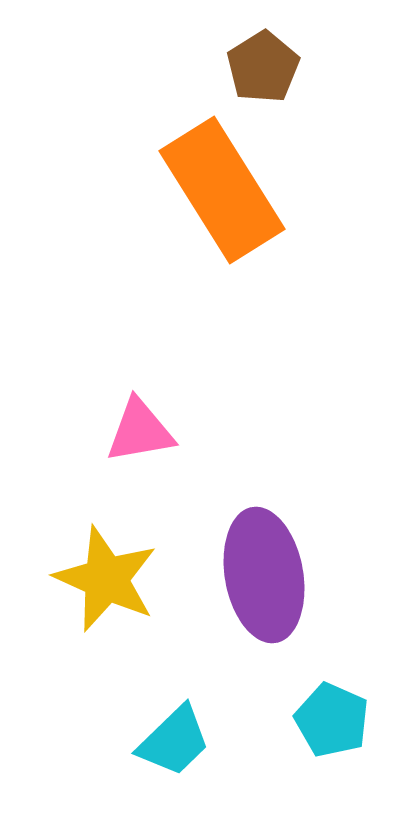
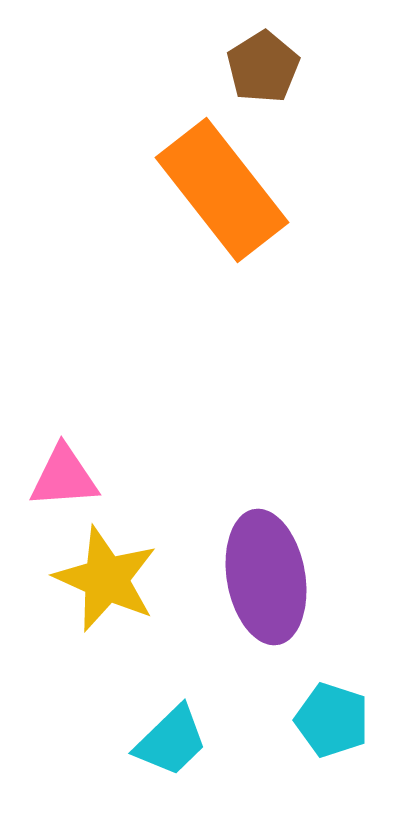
orange rectangle: rotated 6 degrees counterclockwise
pink triangle: moved 76 px left, 46 px down; rotated 6 degrees clockwise
purple ellipse: moved 2 px right, 2 px down
cyan pentagon: rotated 6 degrees counterclockwise
cyan trapezoid: moved 3 px left
